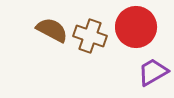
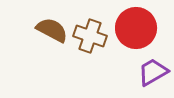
red circle: moved 1 px down
